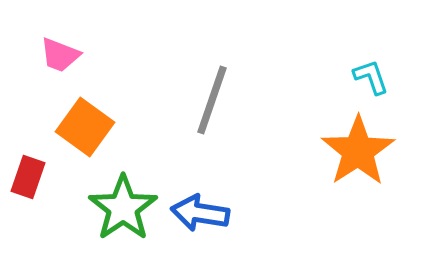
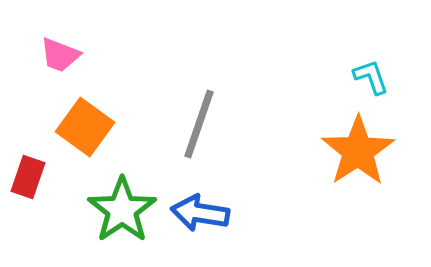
gray line: moved 13 px left, 24 px down
green star: moved 1 px left, 2 px down
